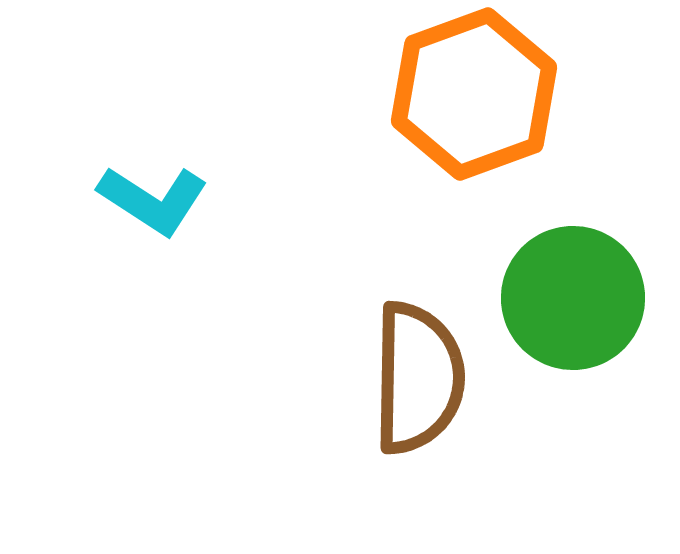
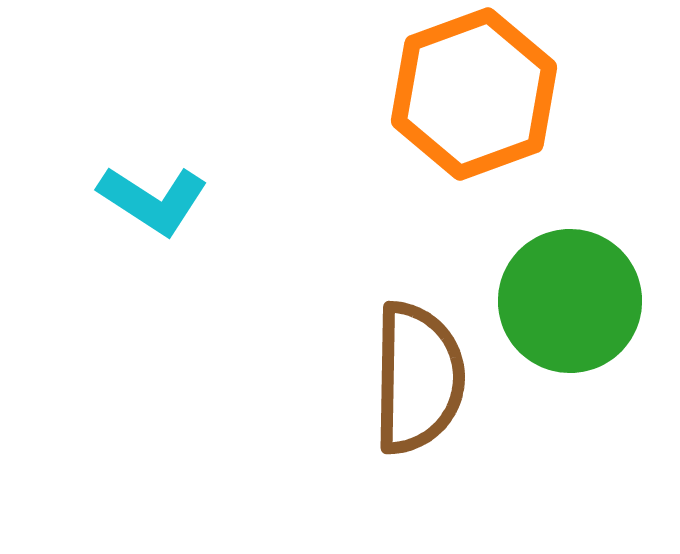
green circle: moved 3 px left, 3 px down
